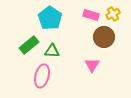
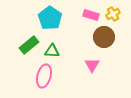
pink ellipse: moved 2 px right
